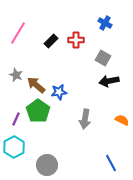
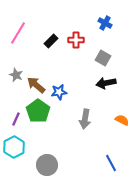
black arrow: moved 3 px left, 2 px down
